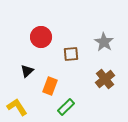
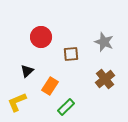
gray star: rotated 12 degrees counterclockwise
orange rectangle: rotated 12 degrees clockwise
yellow L-shape: moved 5 px up; rotated 80 degrees counterclockwise
